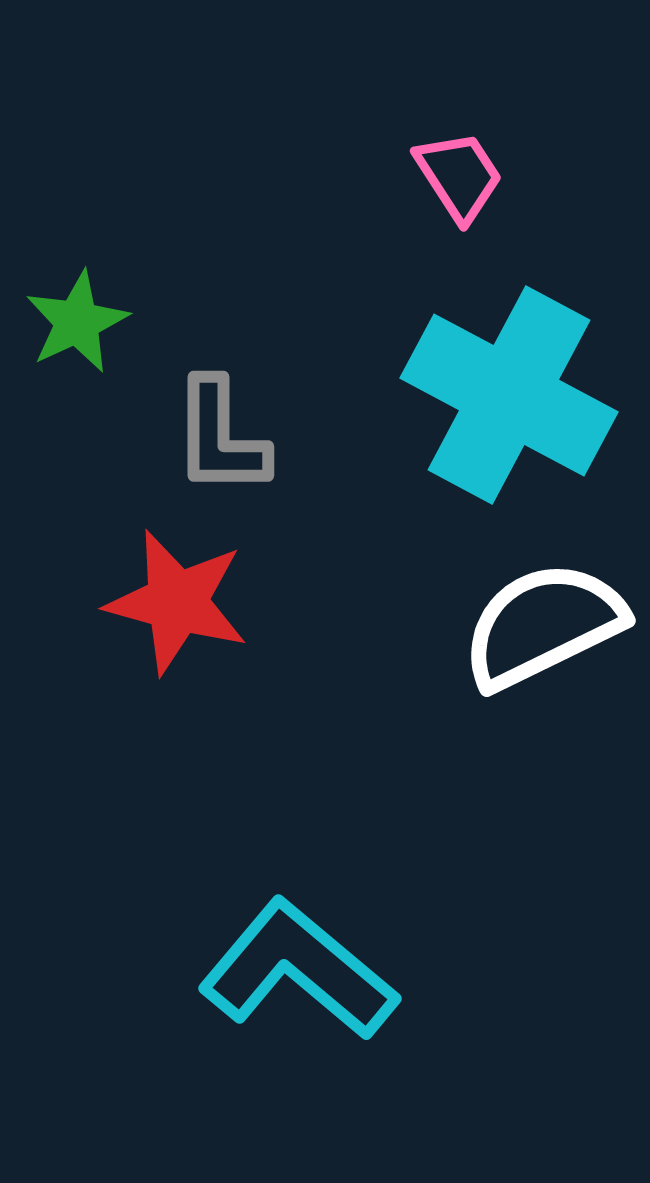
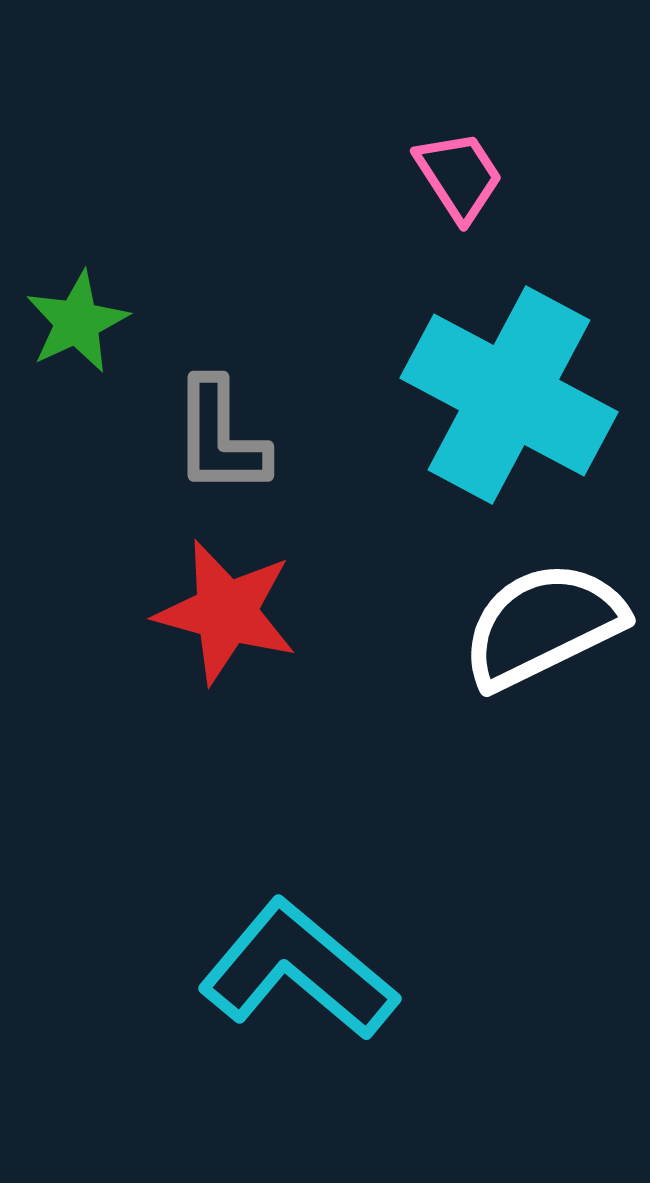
red star: moved 49 px right, 10 px down
